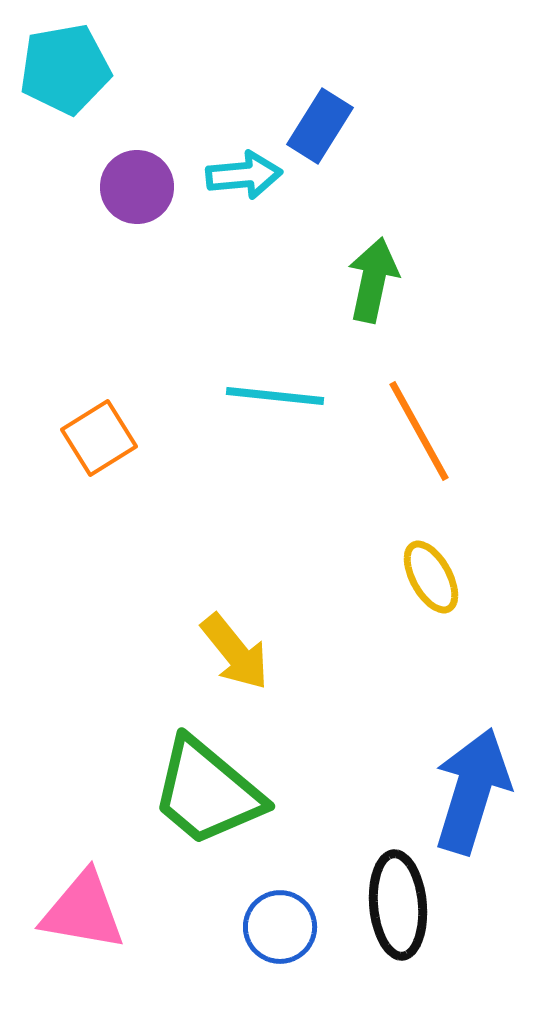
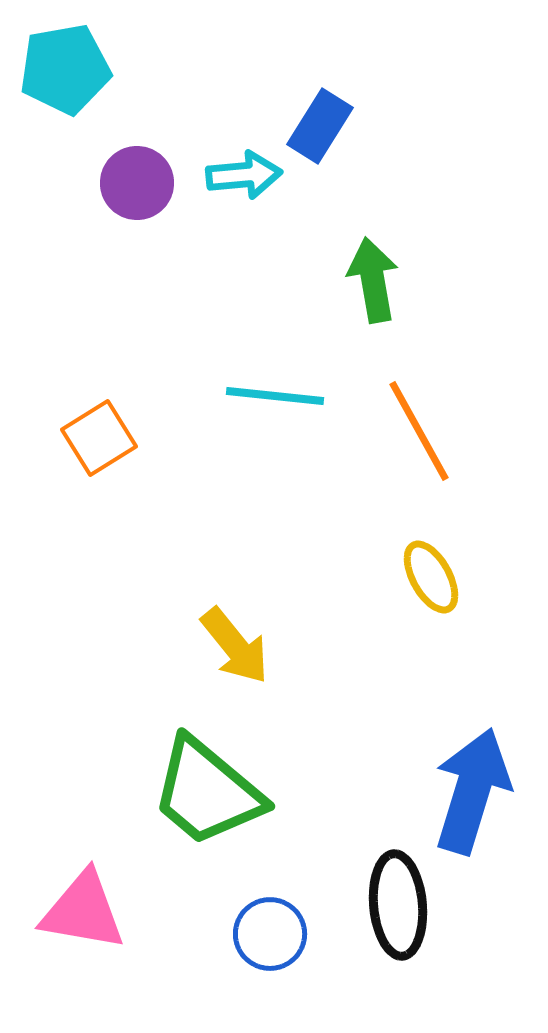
purple circle: moved 4 px up
green arrow: rotated 22 degrees counterclockwise
yellow arrow: moved 6 px up
blue circle: moved 10 px left, 7 px down
